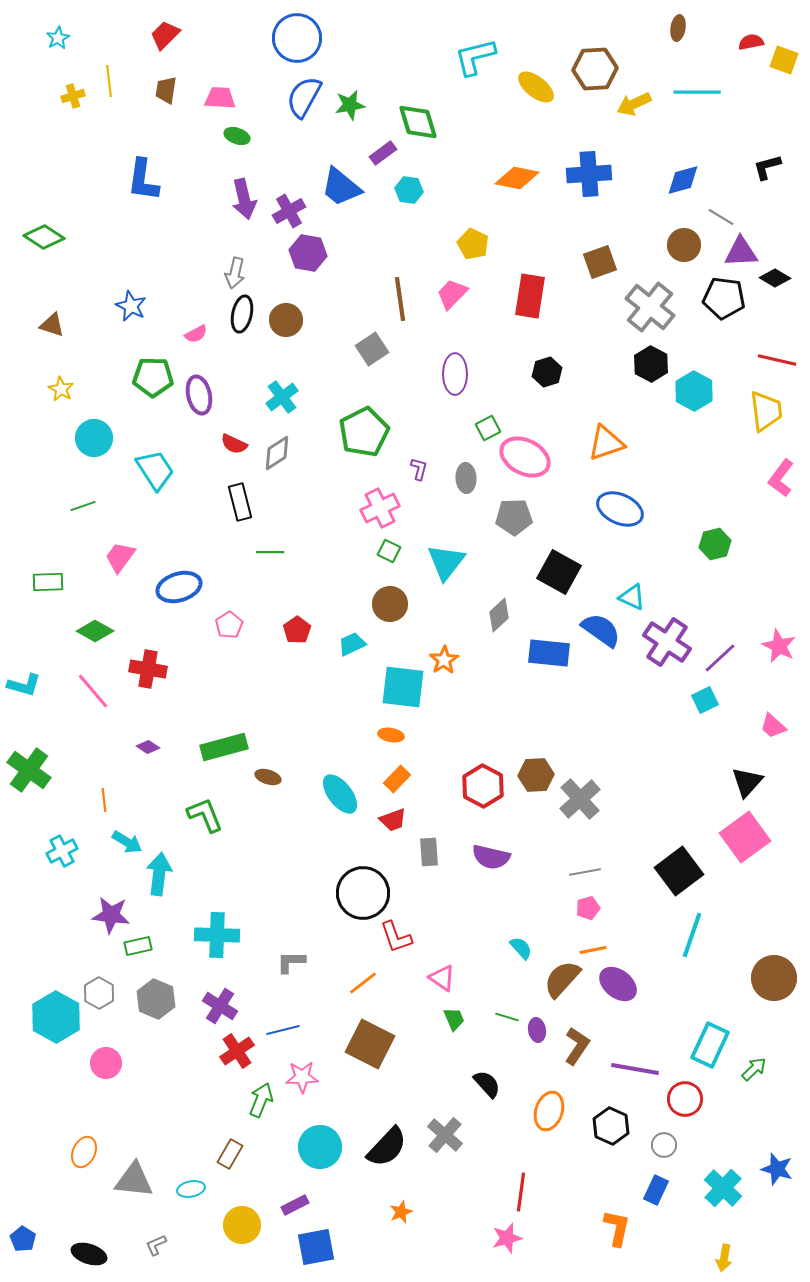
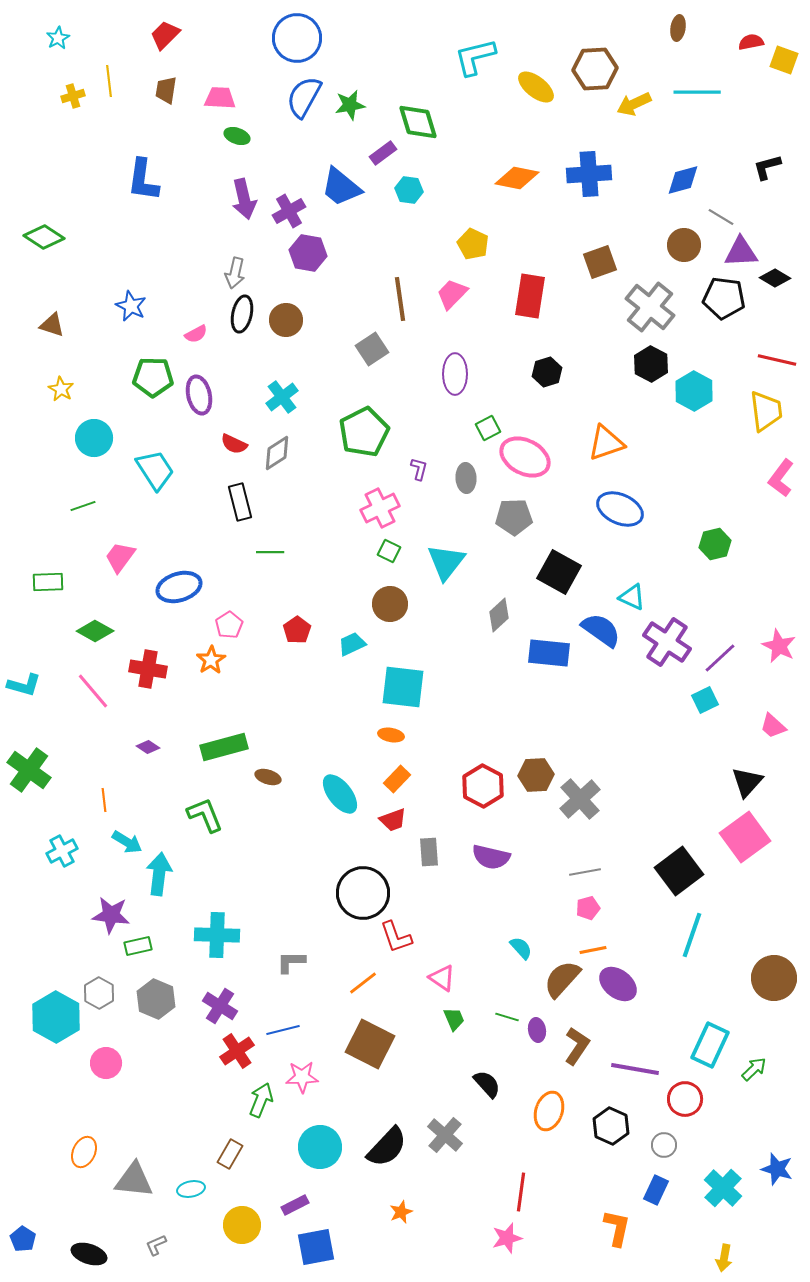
orange star at (444, 660): moved 233 px left
